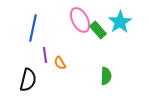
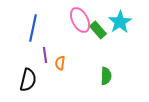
orange semicircle: rotated 40 degrees clockwise
